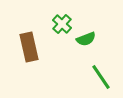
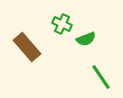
green cross: rotated 18 degrees counterclockwise
brown rectangle: moved 2 px left; rotated 28 degrees counterclockwise
